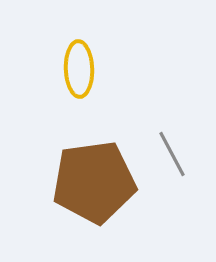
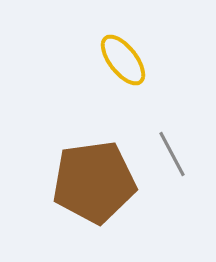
yellow ellipse: moved 44 px right, 9 px up; rotated 36 degrees counterclockwise
